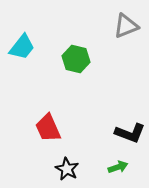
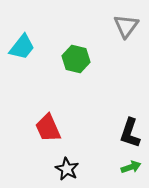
gray triangle: rotated 32 degrees counterclockwise
black L-shape: rotated 88 degrees clockwise
green arrow: moved 13 px right
